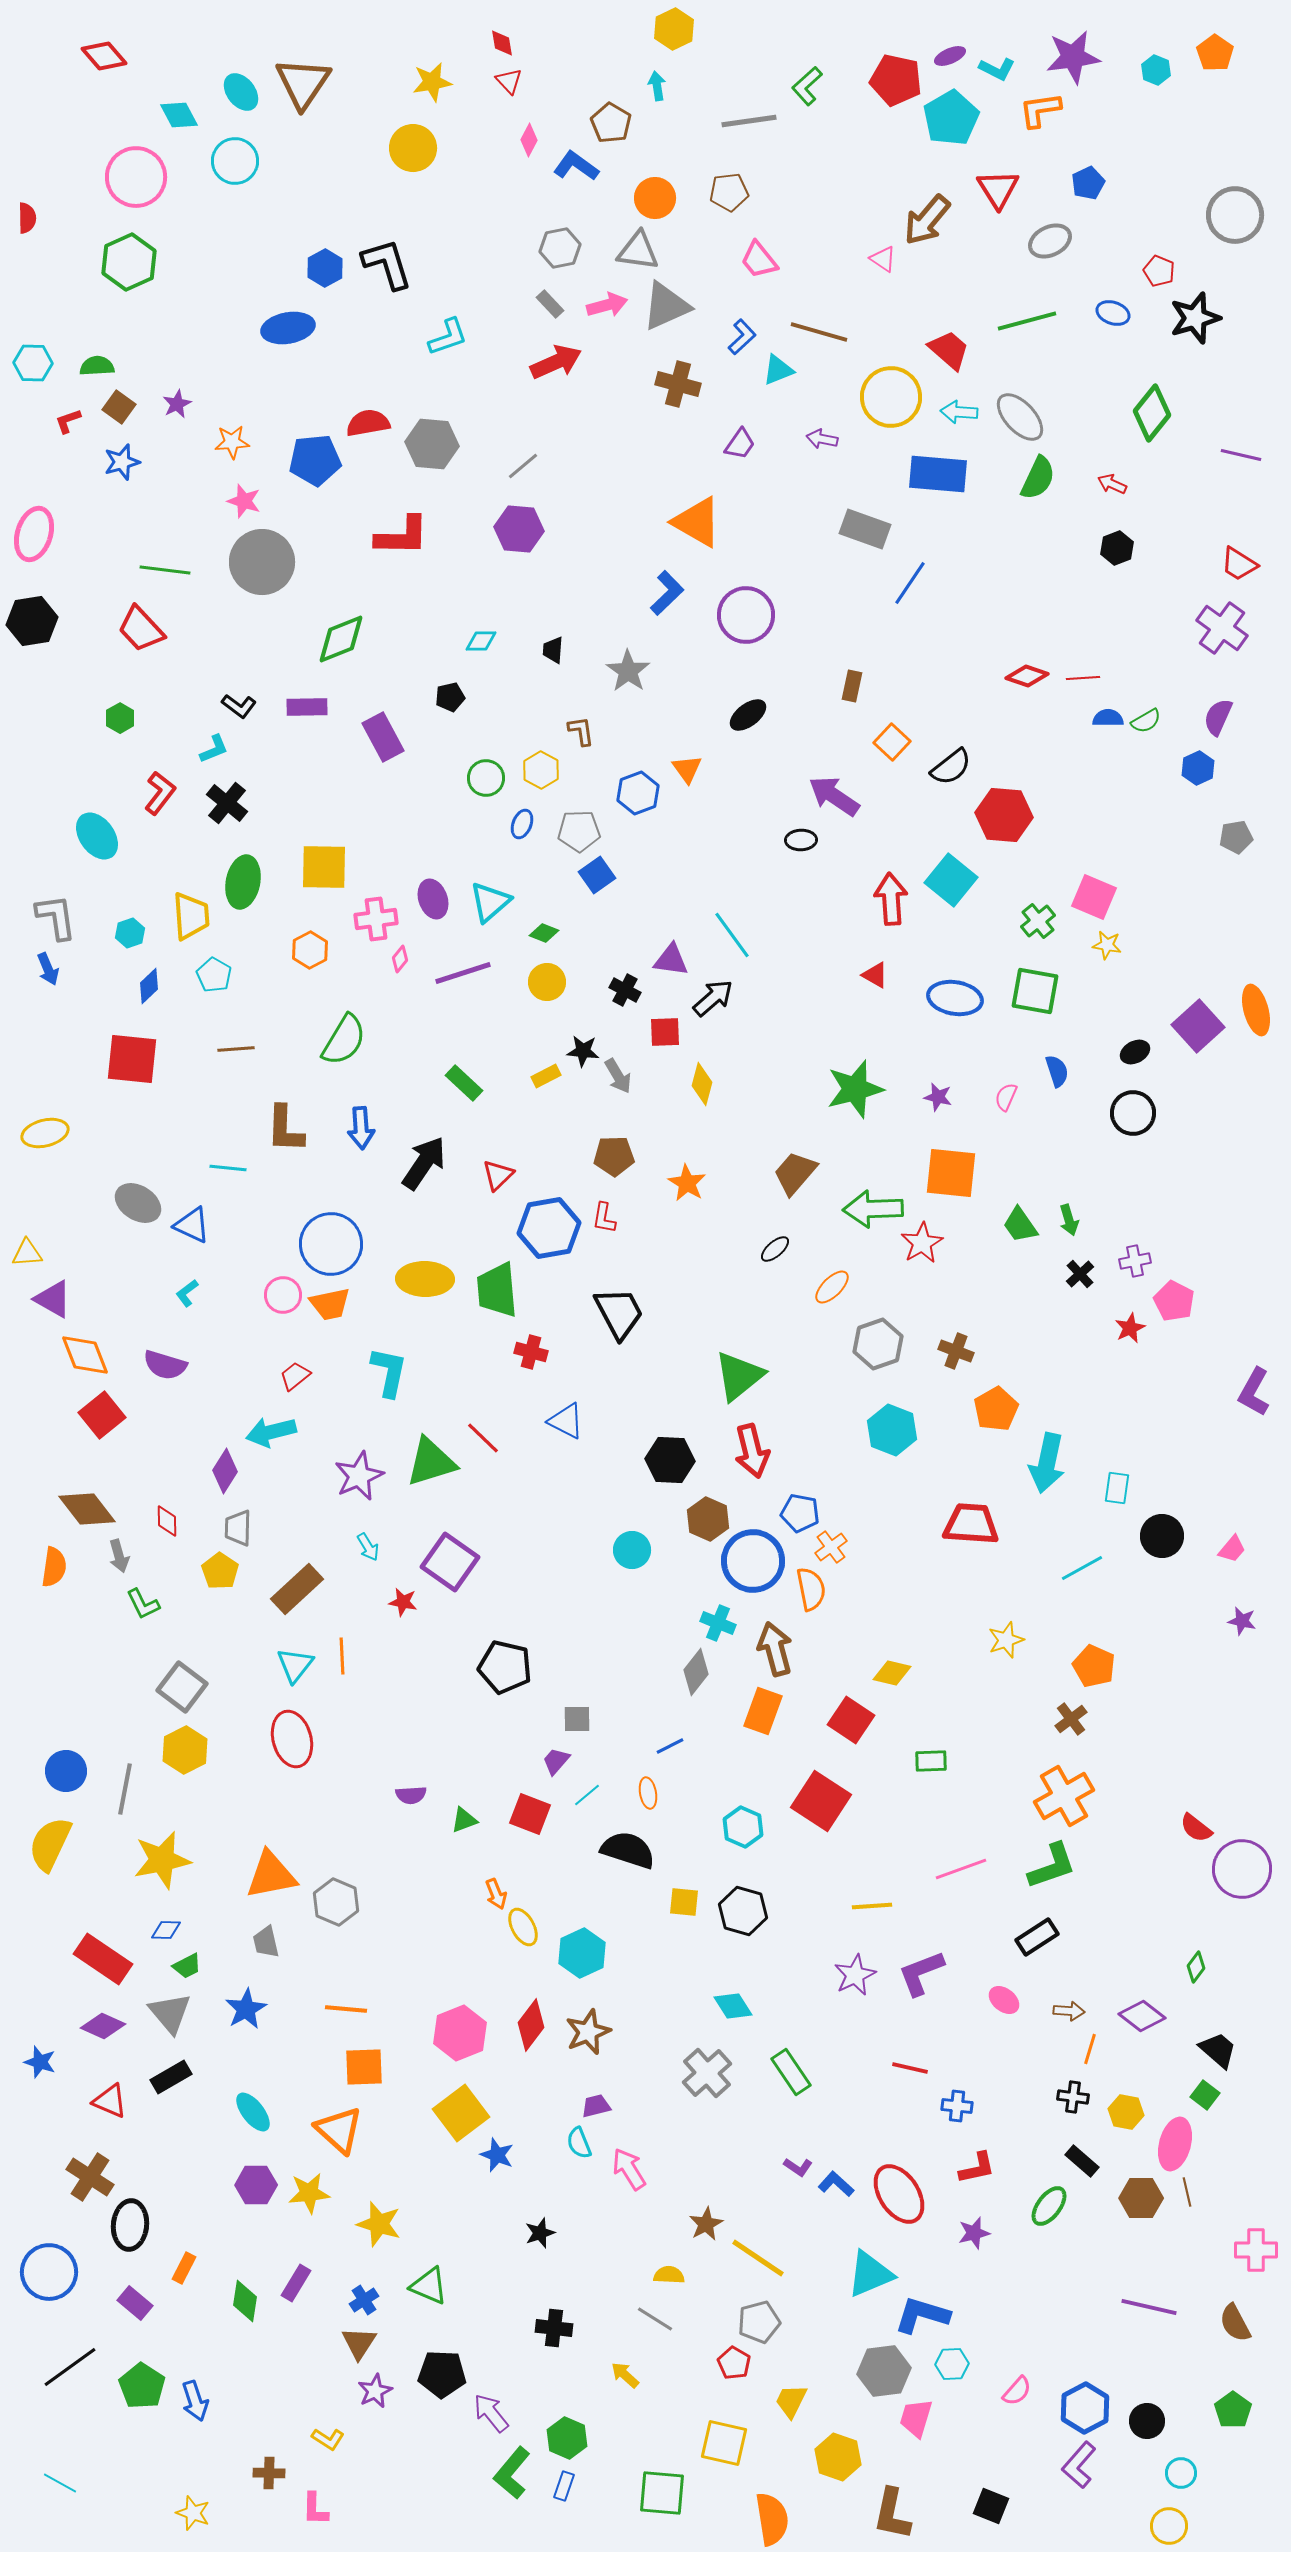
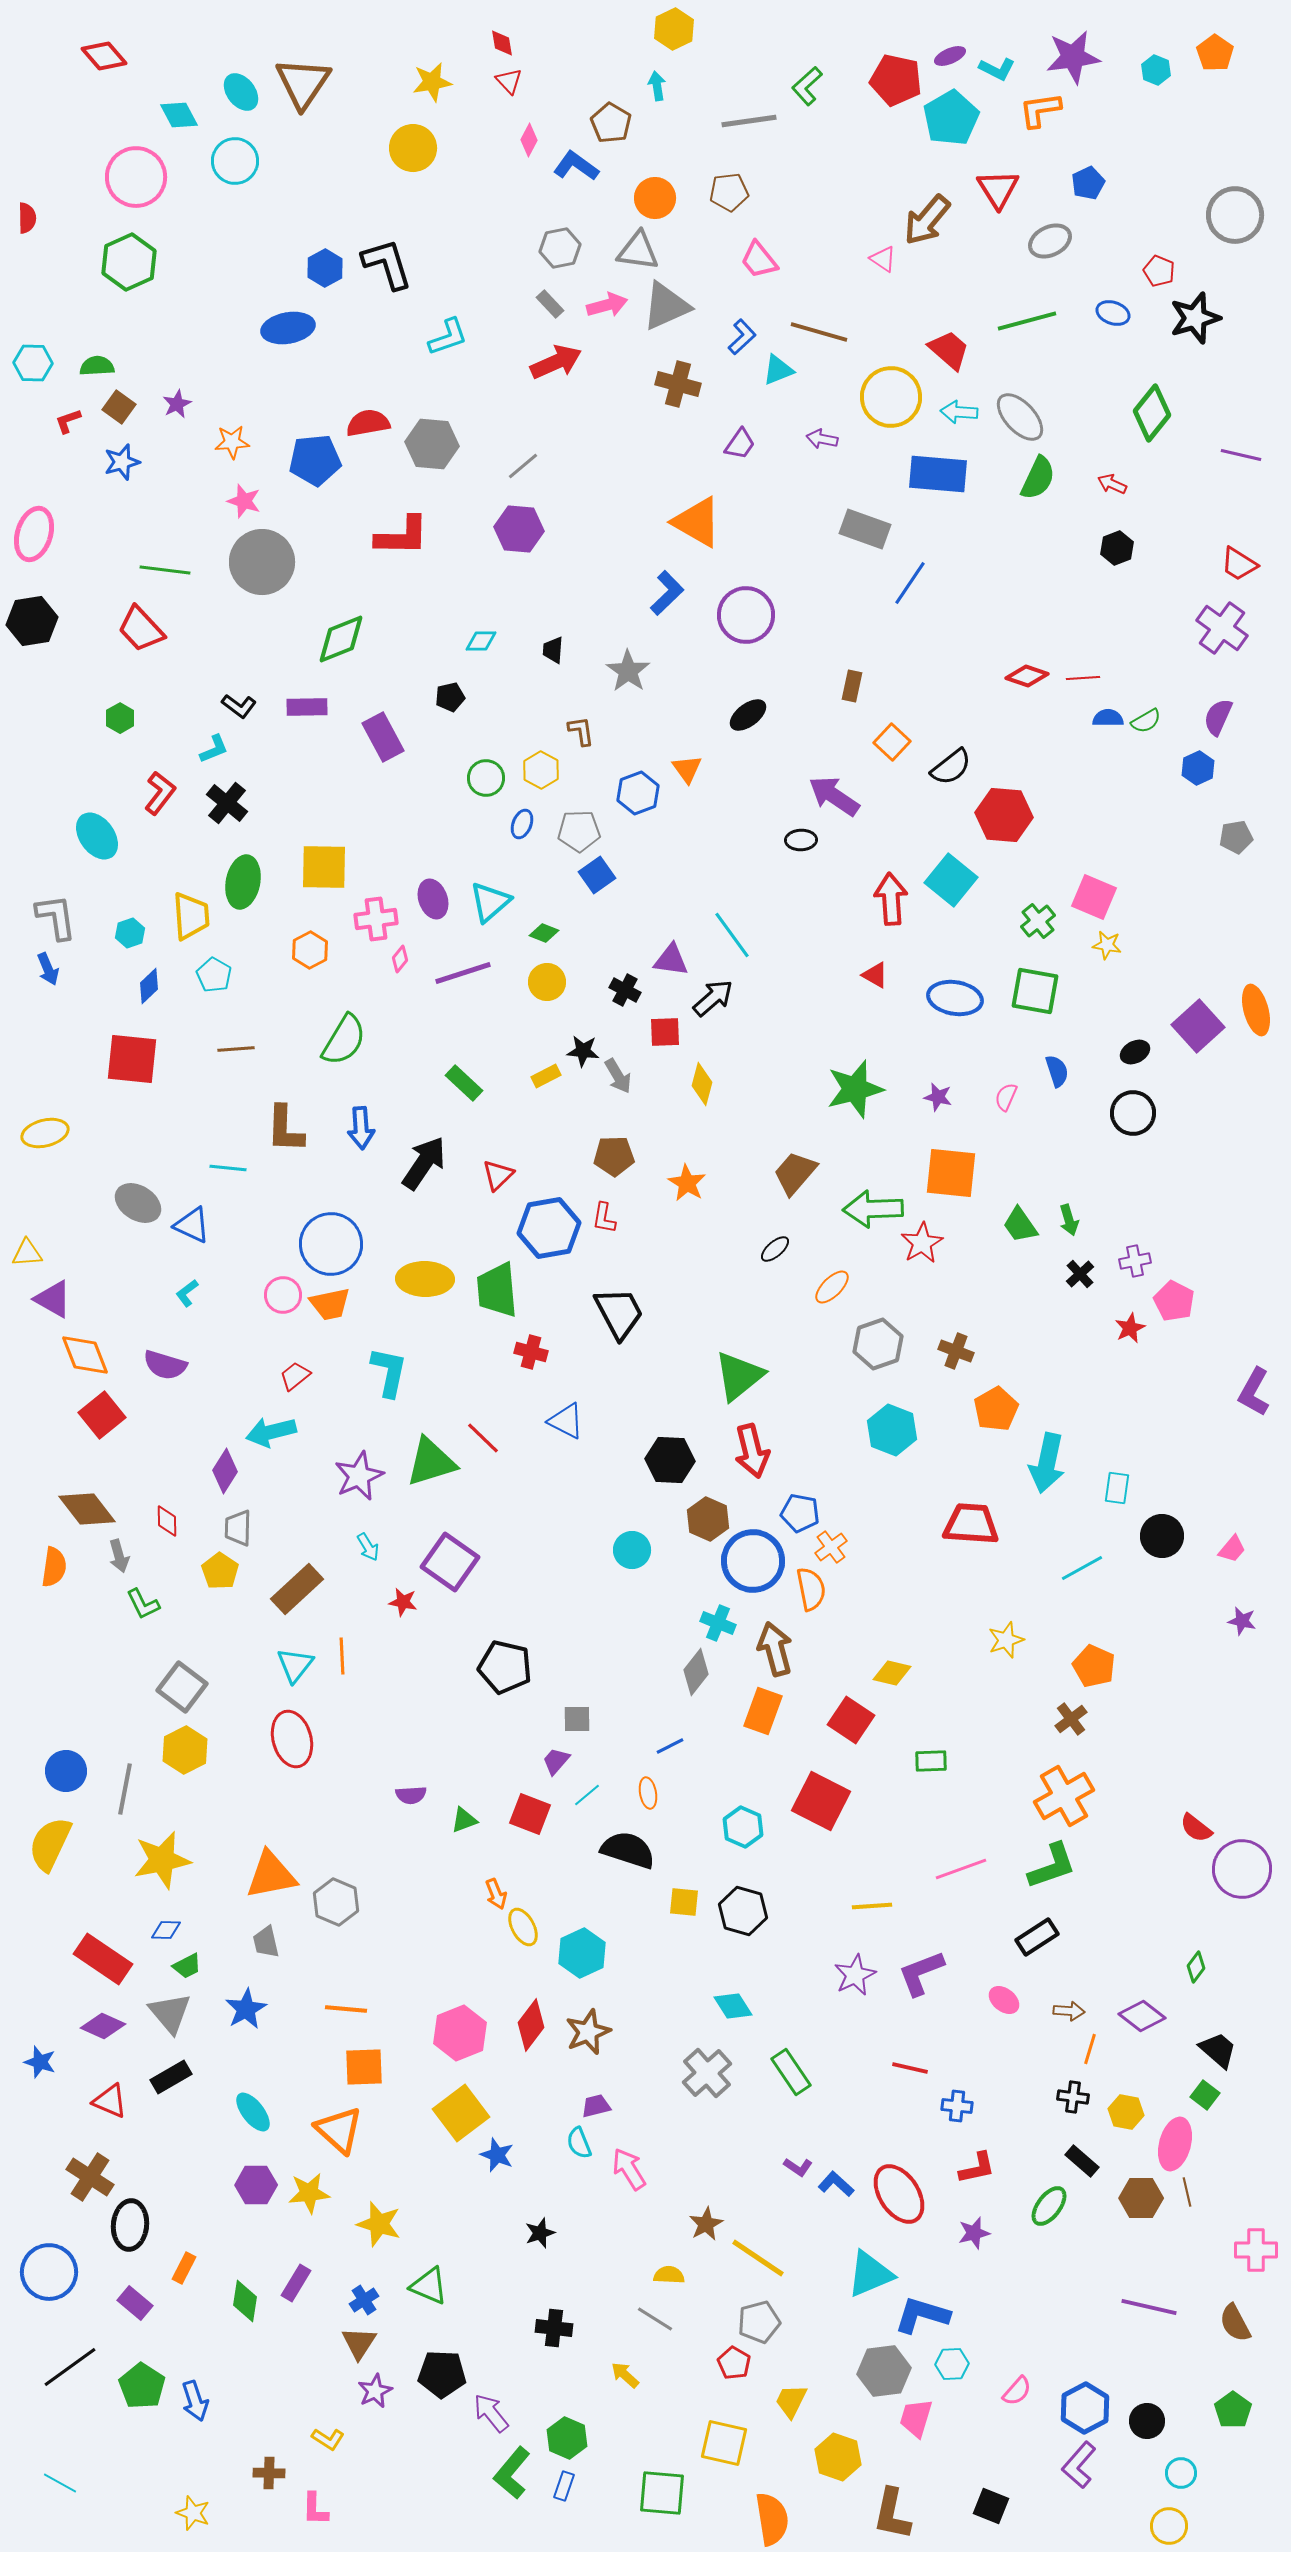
red square at (821, 1801): rotated 6 degrees counterclockwise
